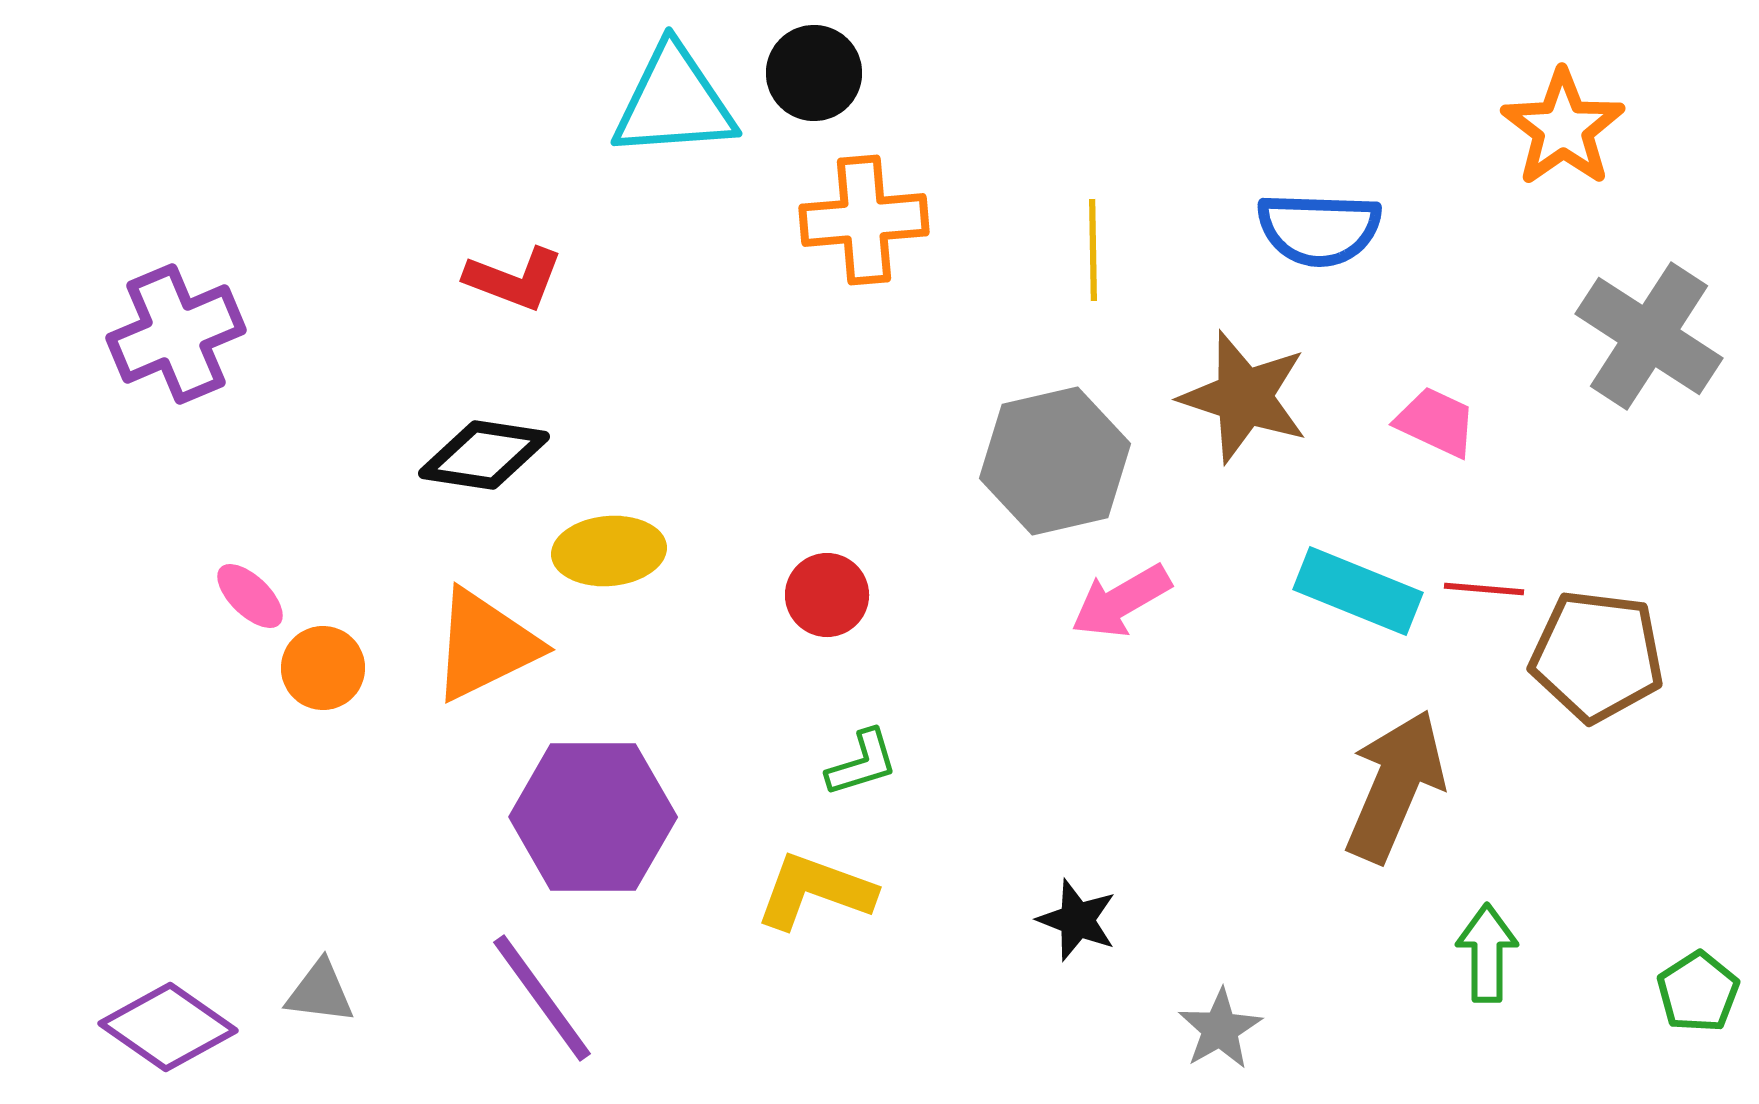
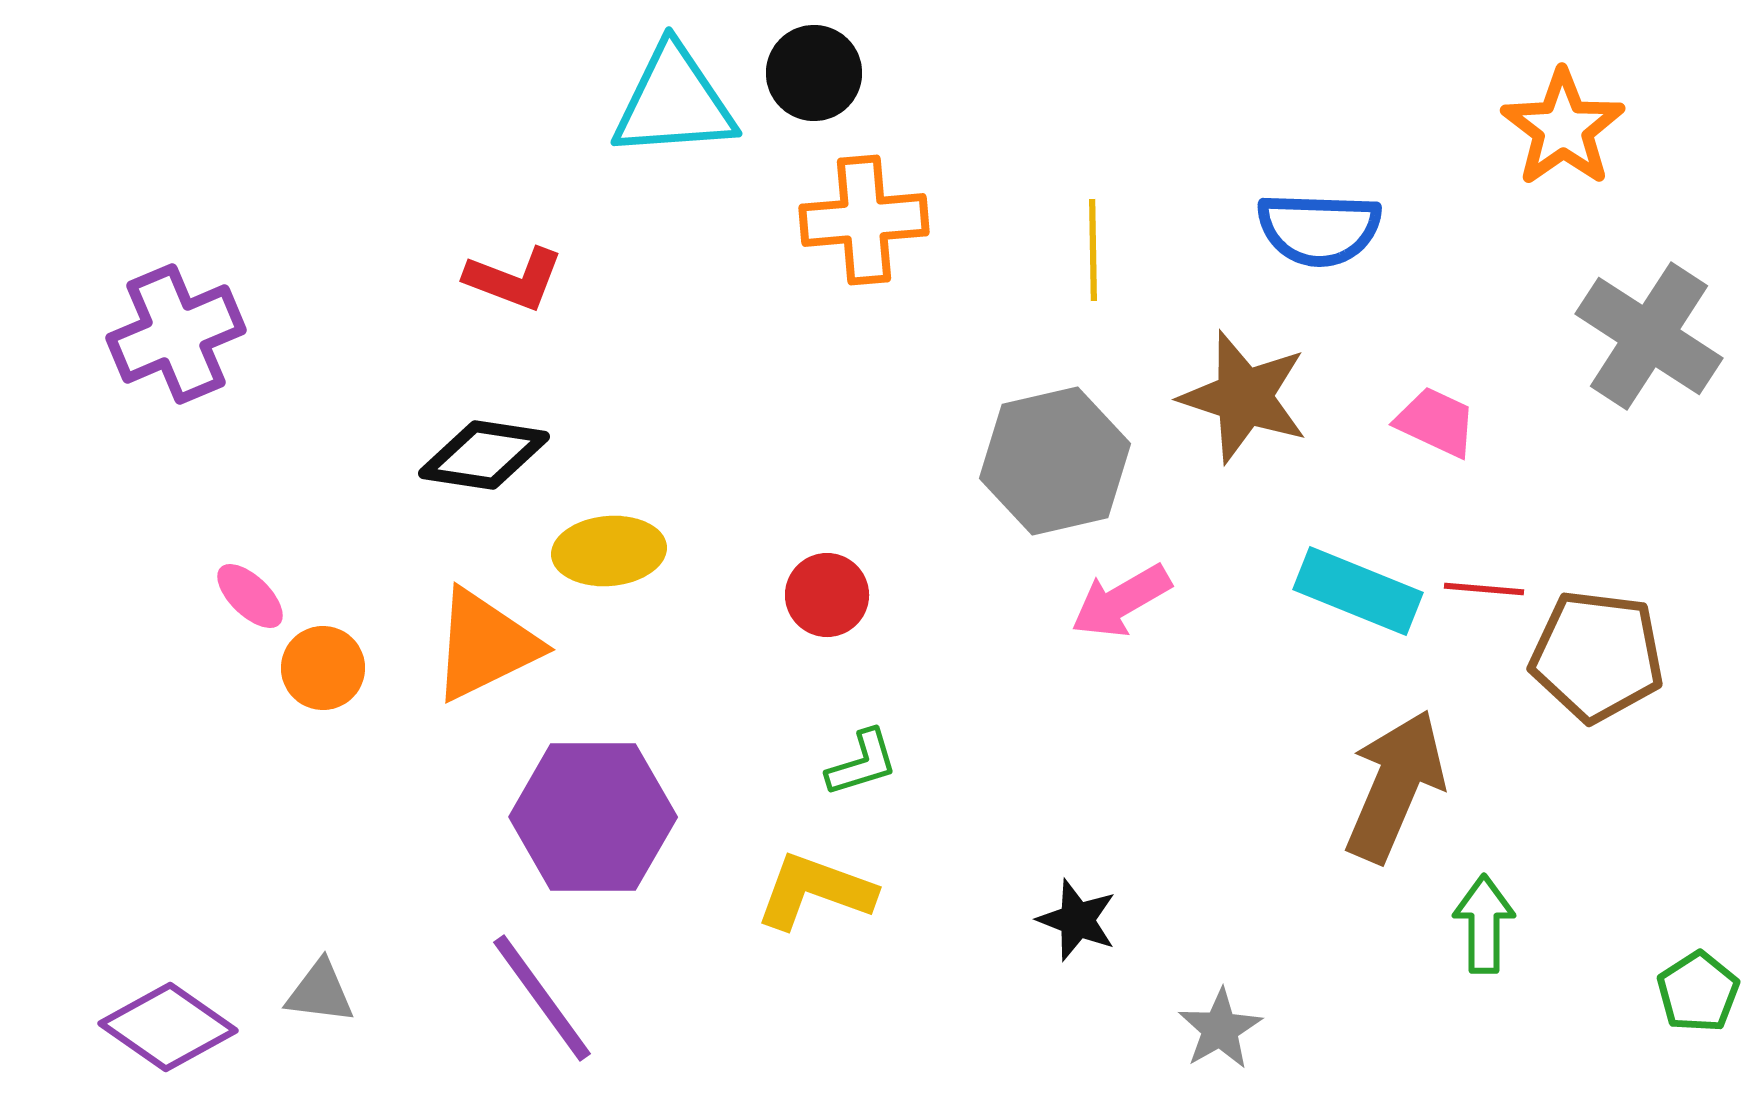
green arrow: moved 3 px left, 29 px up
